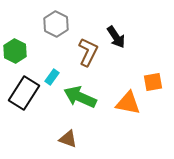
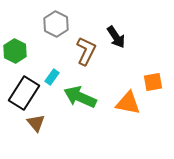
brown L-shape: moved 2 px left, 1 px up
brown triangle: moved 32 px left, 16 px up; rotated 30 degrees clockwise
